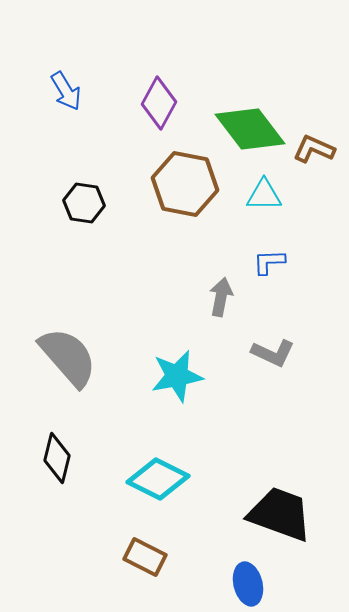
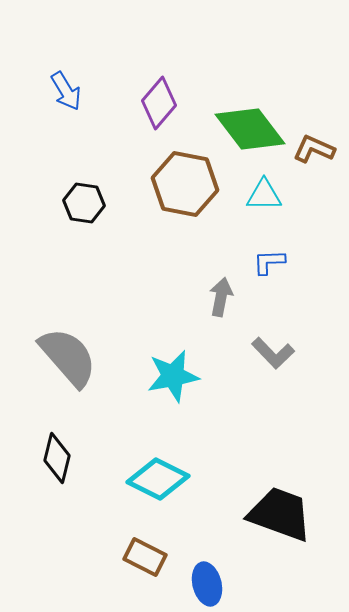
purple diamond: rotated 12 degrees clockwise
gray L-shape: rotated 21 degrees clockwise
cyan star: moved 4 px left
blue ellipse: moved 41 px left
